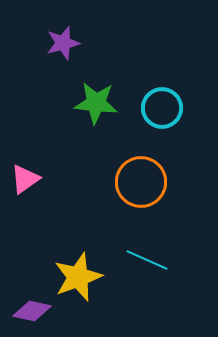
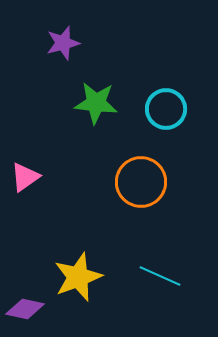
cyan circle: moved 4 px right, 1 px down
pink triangle: moved 2 px up
cyan line: moved 13 px right, 16 px down
purple diamond: moved 7 px left, 2 px up
